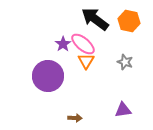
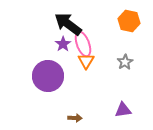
black arrow: moved 27 px left, 5 px down
pink ellipse: rotated 30 degrees clockwise
gray star: rotated 21 degrees clockwise
